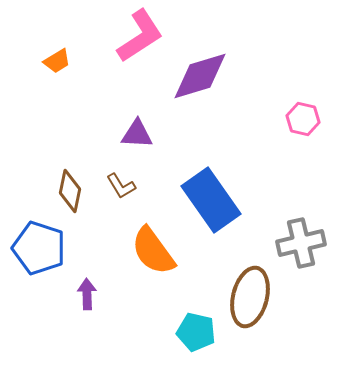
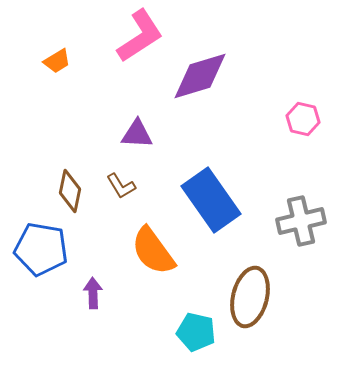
gray cross: moved 22 px up
blue pentagon: moved 2 px right, 1 px down; rotated 8 degrees counterclockwise
purple arrow: moved 6 px right, 1 px up
